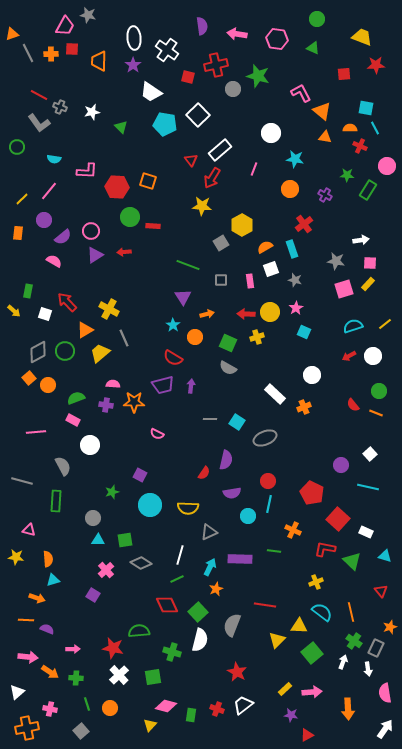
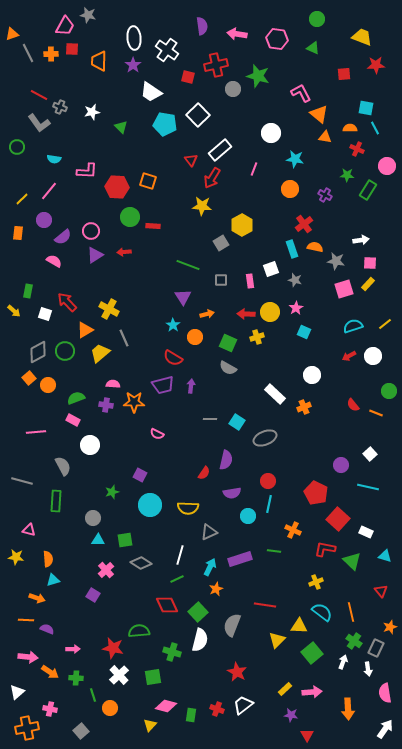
orange triangle at (322, 111): moved 3 px left, 3 px down
red cross at (360, 146): moved 3 px left, 3 px down
orange semicircle at (265, 247): moved 50 px right; rotated 42 degrees clockwise
green circle at (379, 391): moved 10 px right
red pentagon at (312, 493): moved 4 px right
purple rectangle at (240, 559): rotated 20 degrees counterclockwise
green line at (87, 704): moved 6 px right, 9 px up
red triangle at (307, 735): rotated 32 degrees counterclockwise
